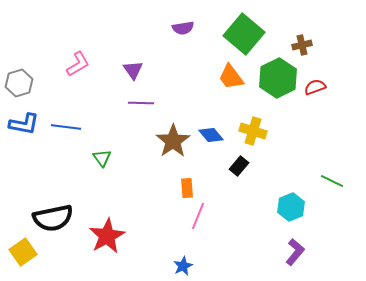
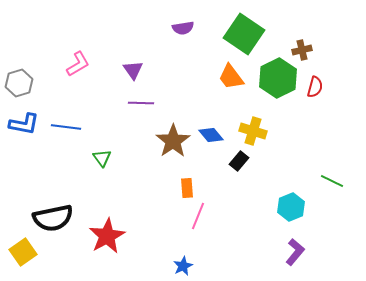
green square: rotated 6 degrees counterclockwise
brown cross: moved 5 px down
red semicircle: rotated 125 degrees clockwise
black rectangle: moved 5 px up
